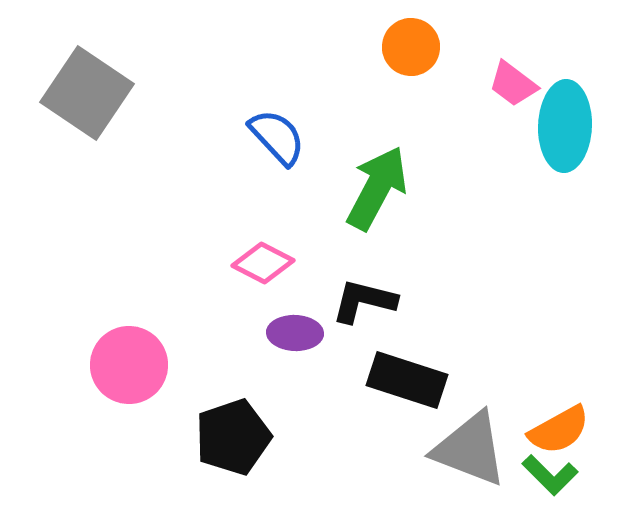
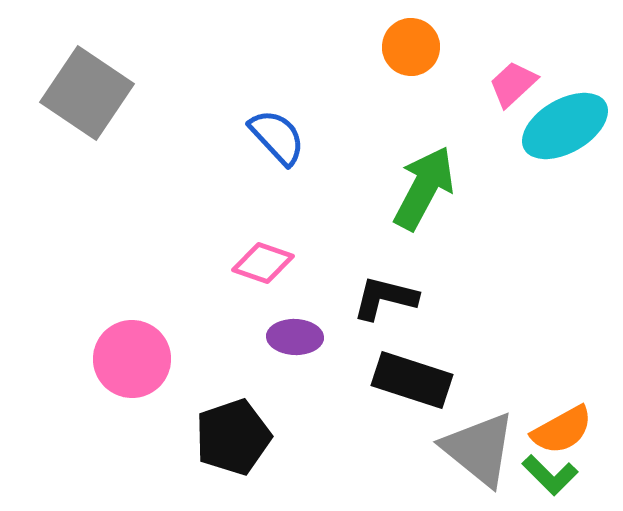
pink trapezoid: rotated 100 degrees clockwise
cyan ellipse: rotated 58 degrees clockwise
green arrow: moved 47 px right
pink diamond: rotated 8 degrees counterclockwise
black L-shape: moved 21 px right, 3 px up
purple ellipse: moved 4 px down
pink circle: moved 3 px right, 6 px up
black rectangle: moved 5 px right
orange semicircle: moved 3 px right
gray triangle: moved 9 px right; rotated 18 degrees clockwise
